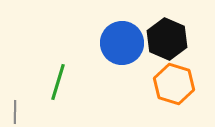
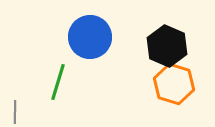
black hexagon: moved 7 px down
blue circle: moved 32 px left, 6 px up
